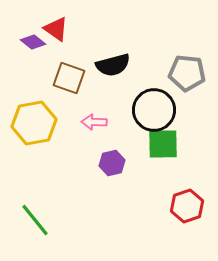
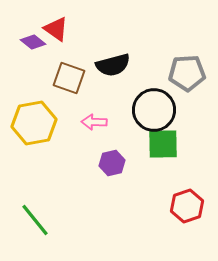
gray pentagon: rotated 9 degrees counterclockwise
